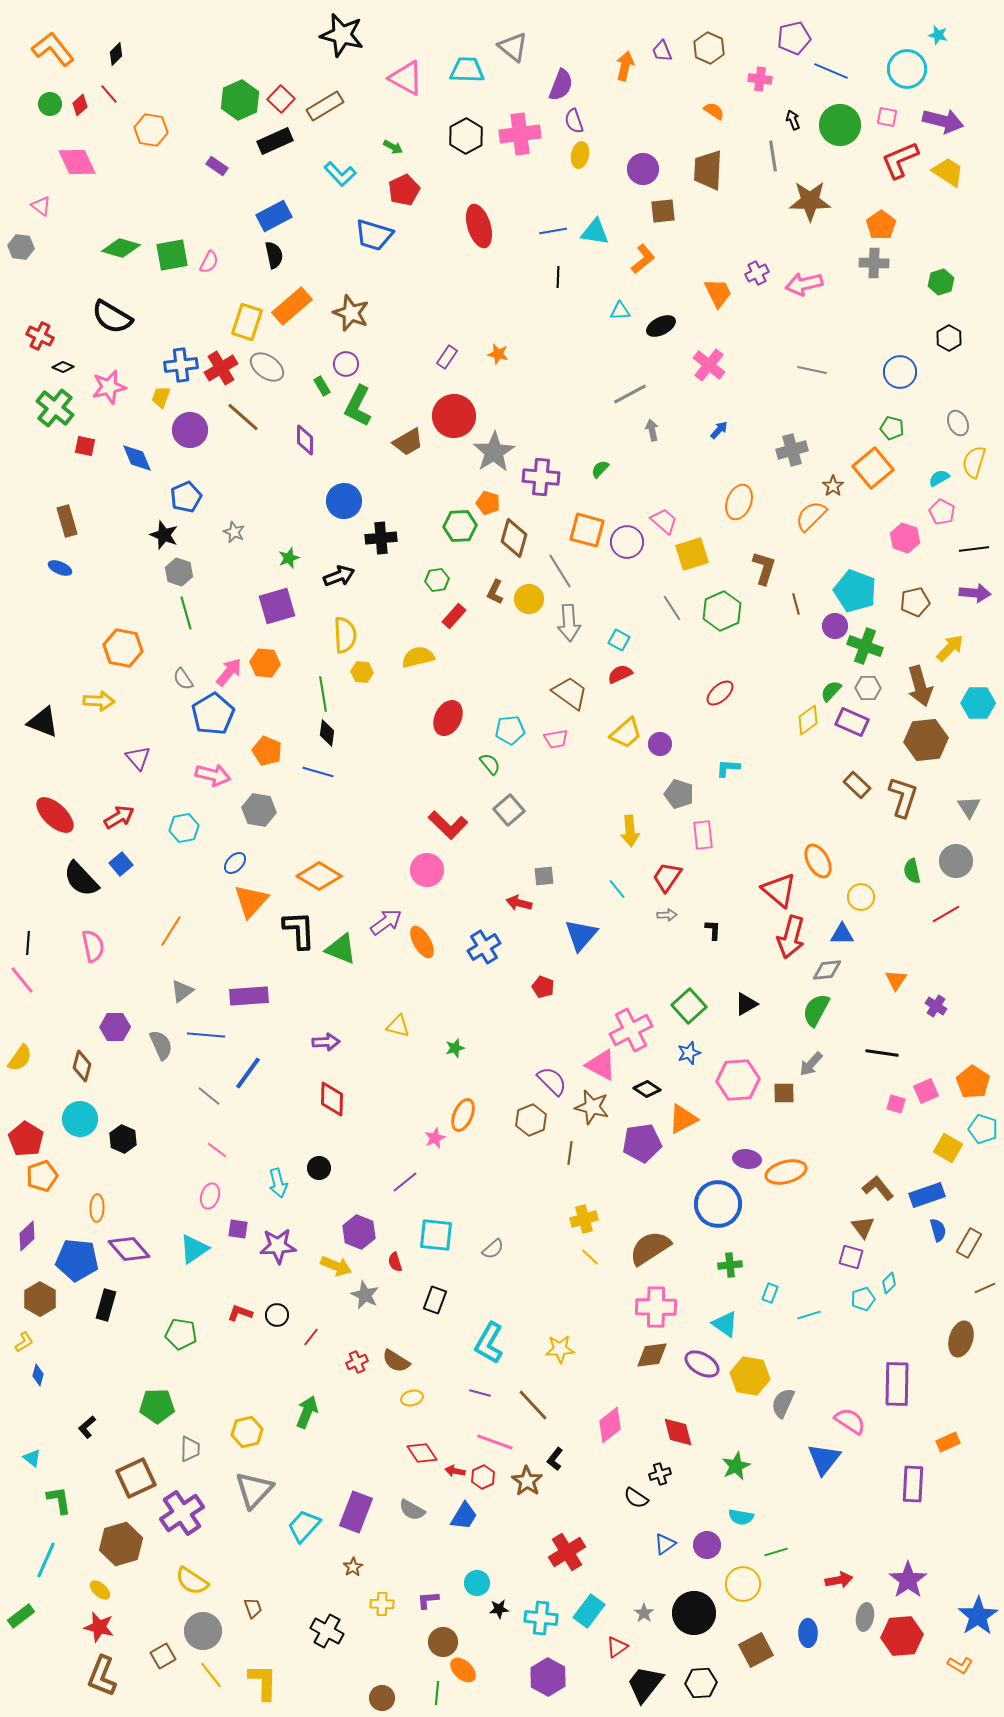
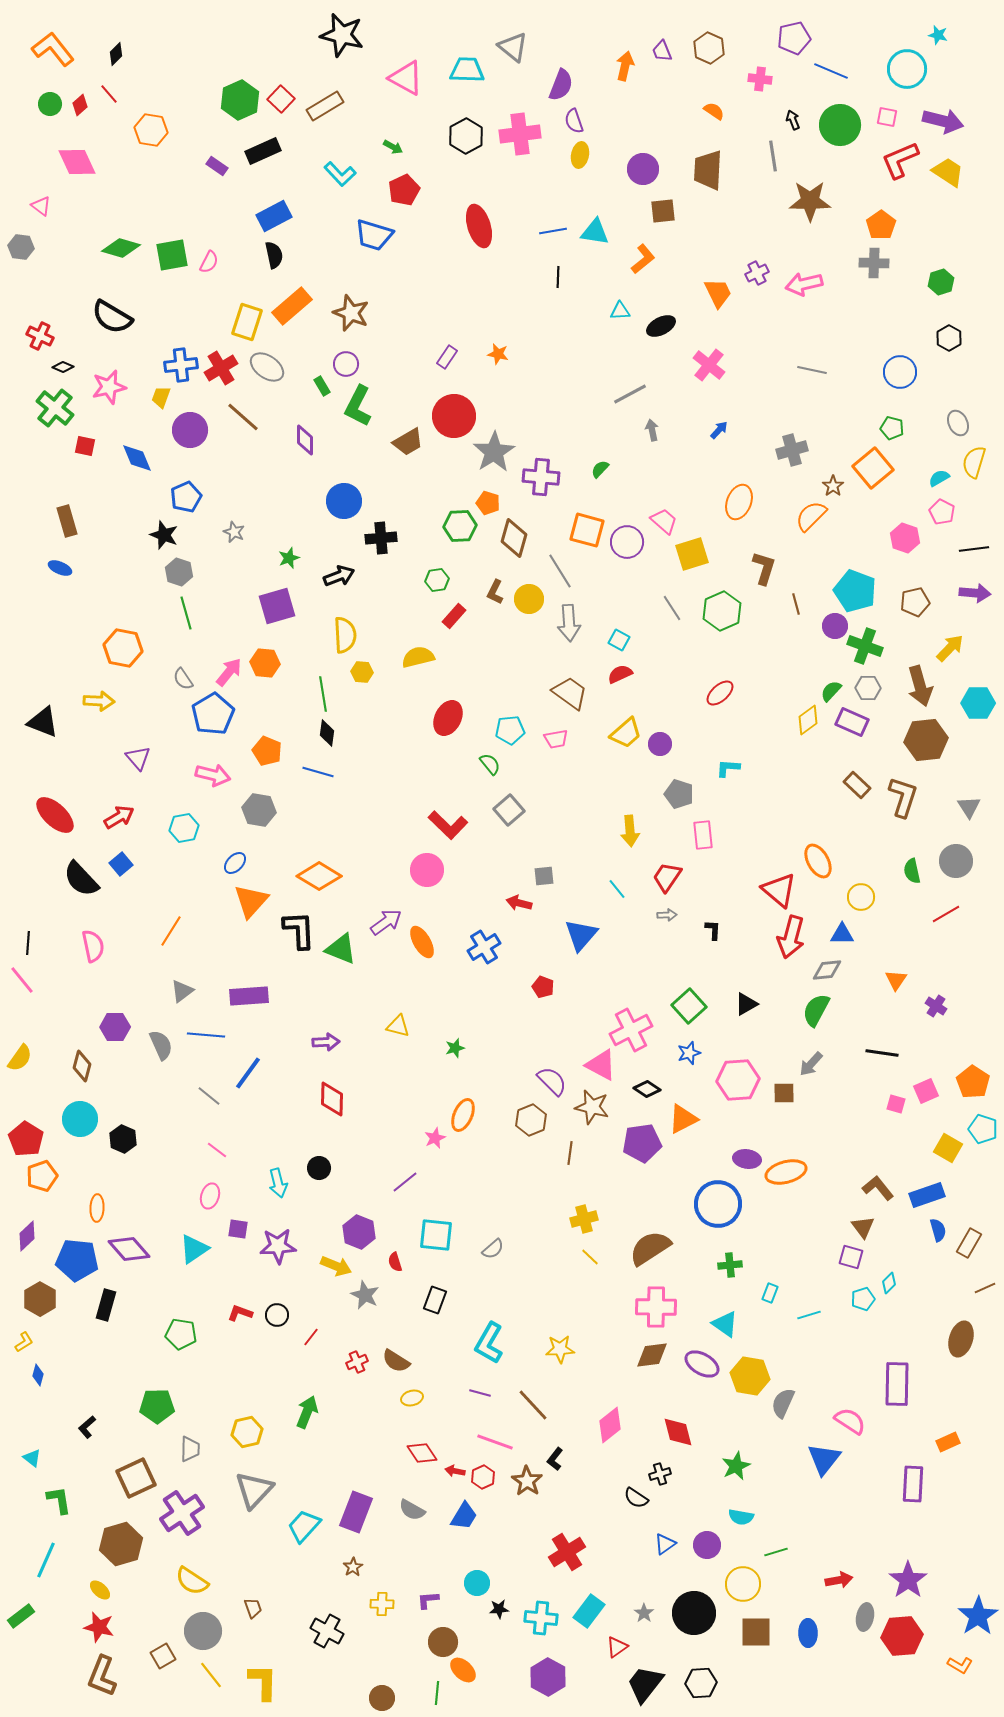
black rectangle at (275, 141): moved 12 px left, 10 px down
brown square at (756, 1650): moved 18 px up; rotated 28 degrees clockwise
